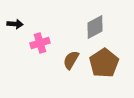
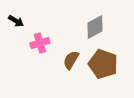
black arrow: moved 1 px right, 3 px up; rotated 28 degrees clockwise
brown pentagon: moved 1 px left, 1 px down; rotated 20 degrees counterclockwise
